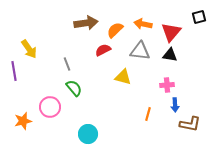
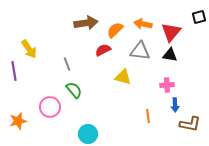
green semicircle: moved 2 px down
orange line: moved 2 px down; rotated 24 degrees counterclockwise
orange star: moved 5 px left
